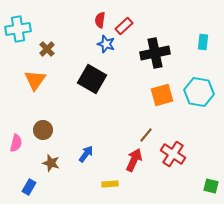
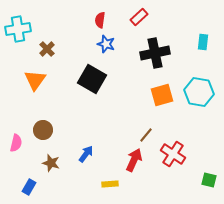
red rectangle: moved 15 px right, 9 px up
green square: moved 2 px left, 6 px up
